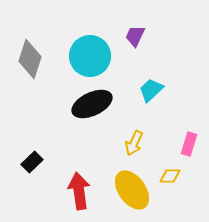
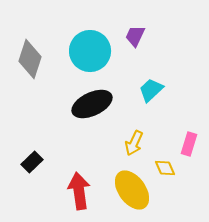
cyan circle: moved 5 px up
yellow diamond: moved 5 px left, 8 px up; rotated 65 degrees clockwise
